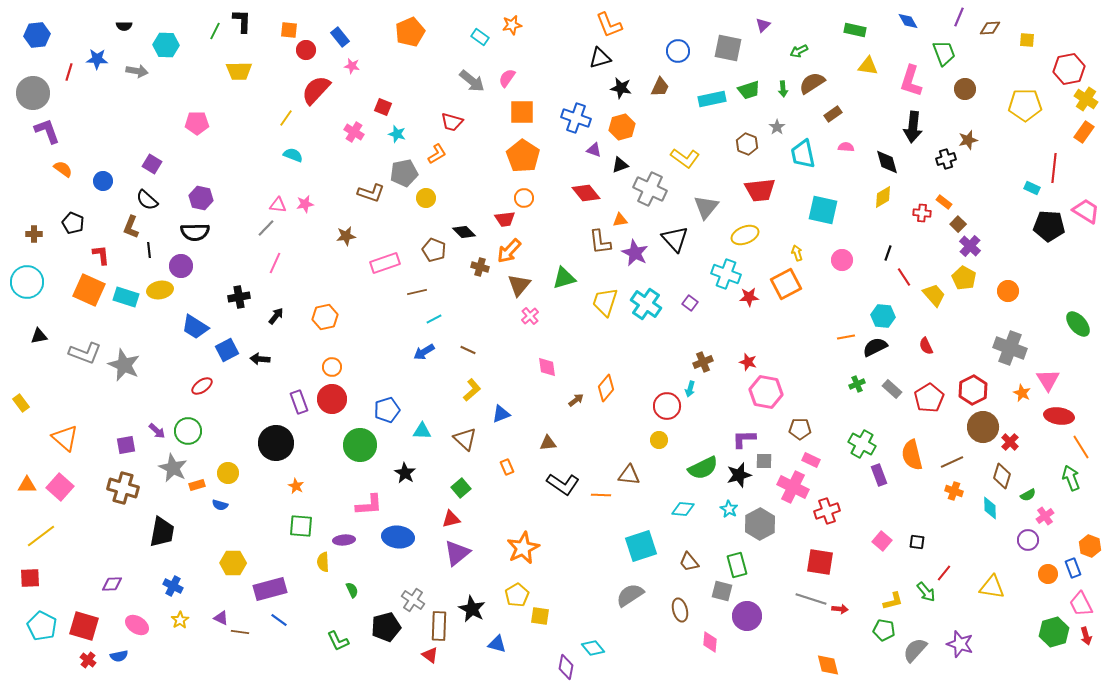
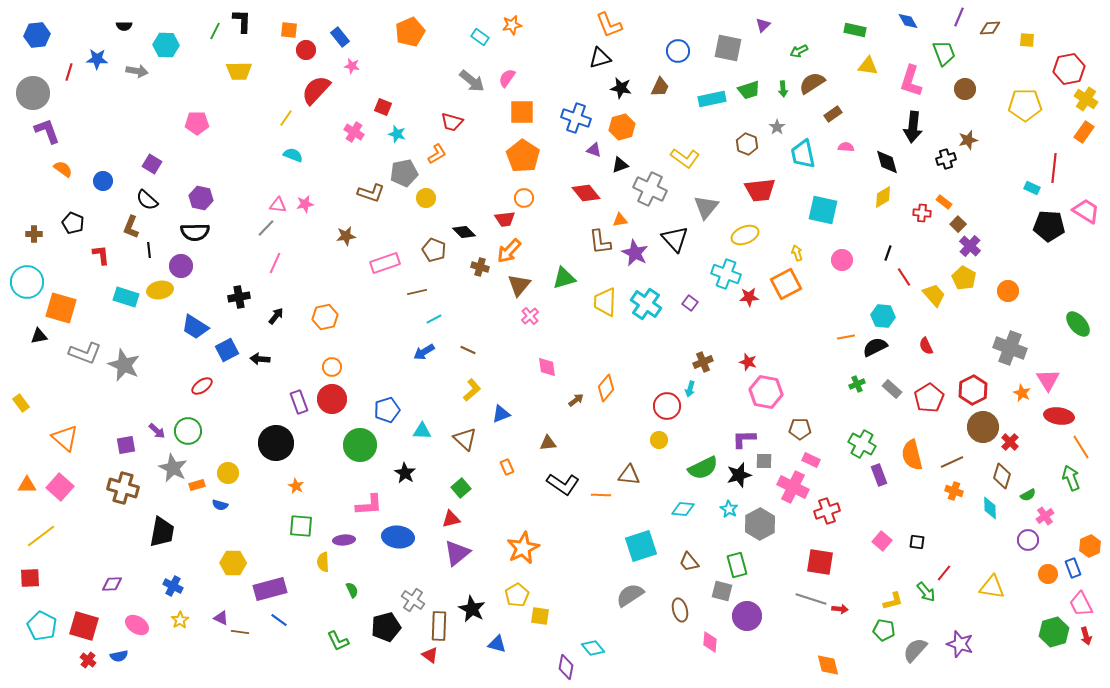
orange square at (89, 290): moved 28 px left, 18 px down; rotated 8 degrees counterclockwise
yellow trapezoid at (605, 302): rotated 16 degrees counterclockwise
orange hexagon at (1090, 546): rotated 15 degrees clockwise
